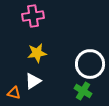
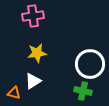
green cross: rotated 18 degrees counterclockwise
